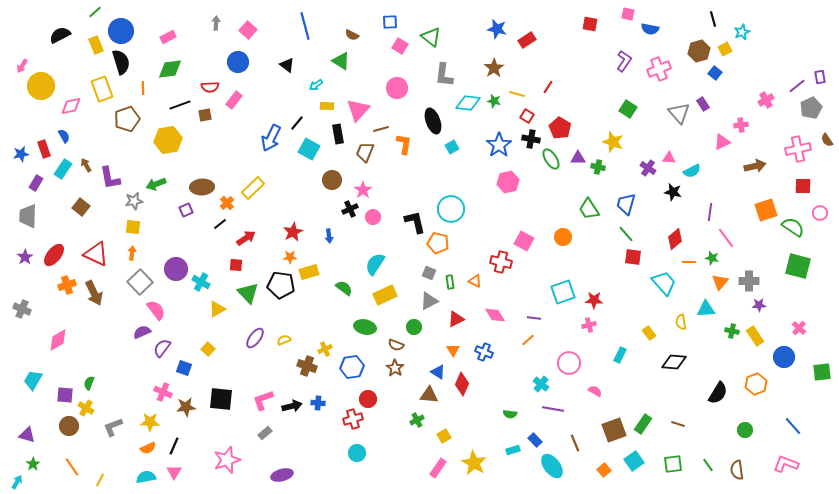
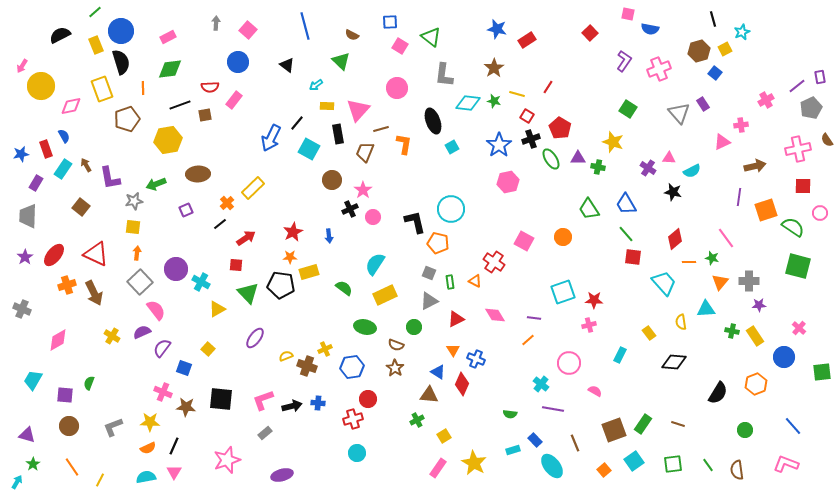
red square at (590, 24): moved 9 px down; rotated 35 degrees clockwise
green triangle at (341, 61): rotated 12 degrees clockwise
black cross at (531, 139): rotated 30 degrees counterclockwise
red rectangle at (44, 149): moved 2 px right
brown ellipse at (202, 187): moved 4 px left, 13 px up
blue trapezoid at (626, 204): rotated 45 degrees counterclockwise
purple line at (710, 212): moved 29 px right, 15 px up
orange arrow at (132, 253): moved 5 px right
red cross at (501, 262): moved 7 px left; rotated 20 degrees clockwise
yellow semicircle at (284, 340): moved 2 px right, 16 px down
blue cross at (484, 352): moved 8 px left, 7 px down
brown star at (186, 407): rotated 12 degrees clockwise
yellow cross at (86, 408): moved 26 px right, 72 px up
